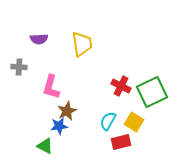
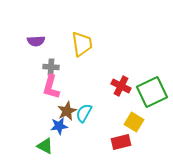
purple semicircle: moved 3 px left, 2 px down
gray cross: moved 32 px right
cyan semicircle: moved 24 px left, 8 px up
